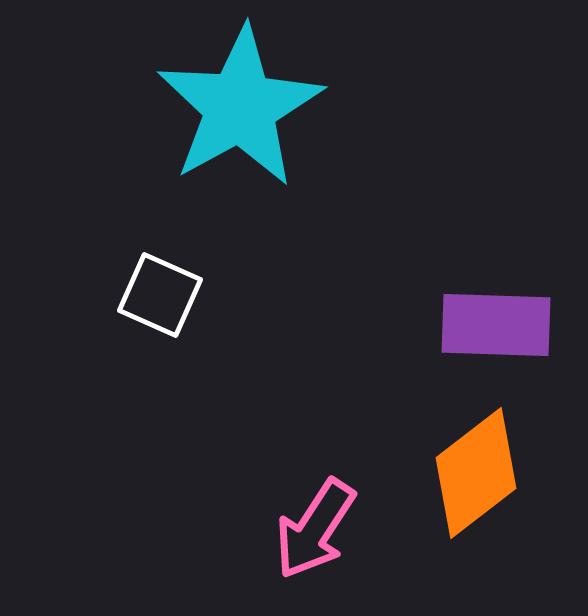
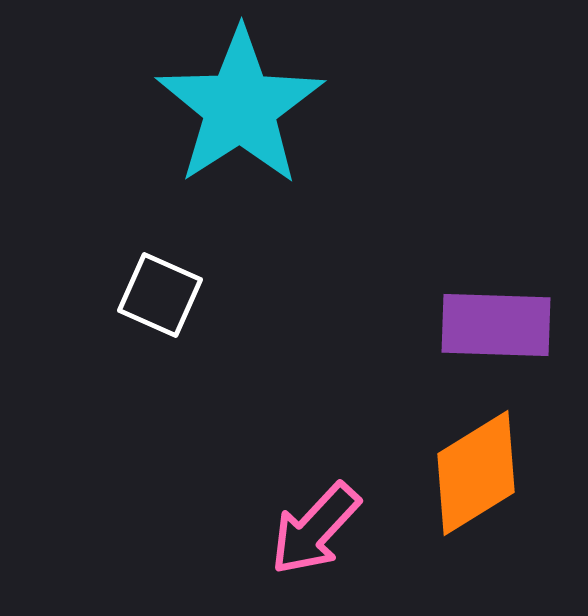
cyan star: rotated 4 degrees counterclockwise
orange diamond: rotated 6 degrees clockwise
pink arrow: rotated 10 degrees clockwise
